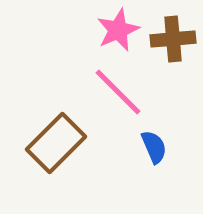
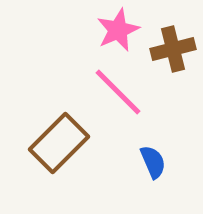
brown cross: moved 10 px down; rotated 9 degrees counterclockwise
brown rectangle: moved 3 px right
blue semicircle: moved 1 px left, 15 px down
